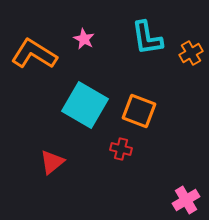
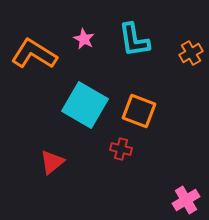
cyan L-shape: moved 13 px left, 2 px down
